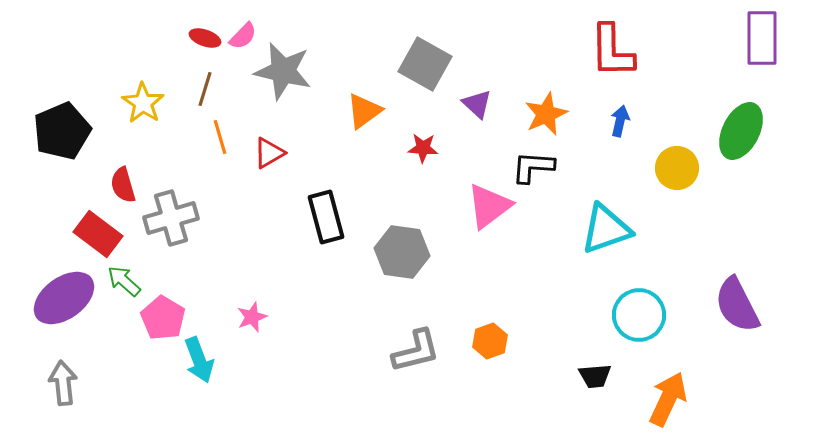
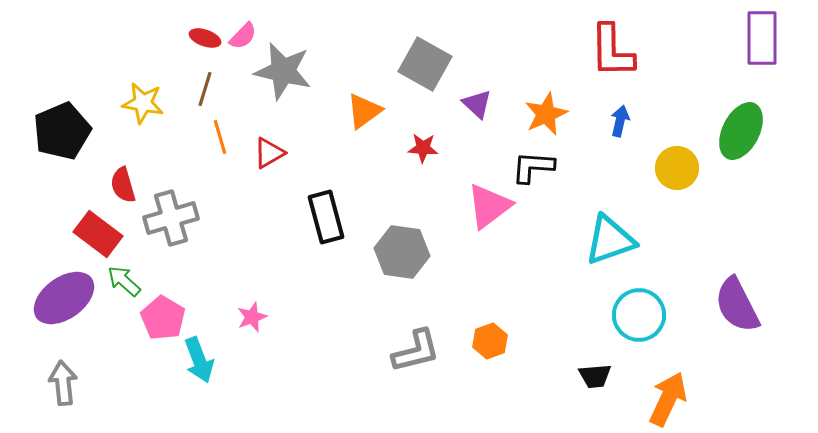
yellow star: rotated 24 degrees counterclockwise
cyan triangle: moved 4 px right, 11 px down
